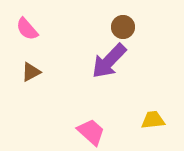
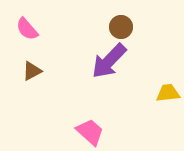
brown circle: moved 2 px left
brown triangle: moved 1 px right, 1 px up
yellow trapezoid: moved 15 px right, 27 px up
pink trapezoid: moved 1 px left
